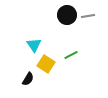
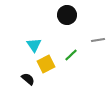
gray line: moved 10 px right, 24 px down
green line: rotated 16 degrees counterclockwise
yellow square: rotated 30 degrees clockwise
black semicircle: rotated 80 degrees counterclockwise
